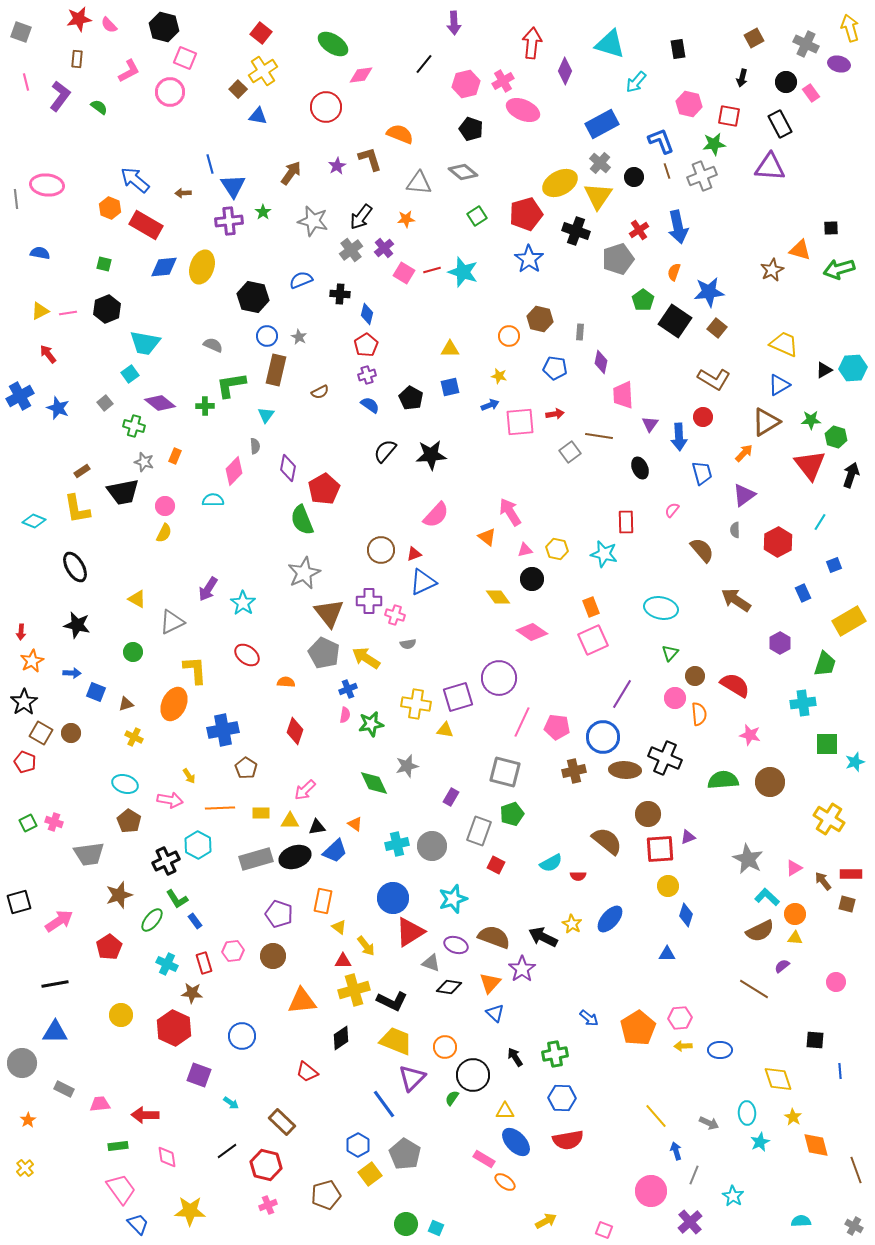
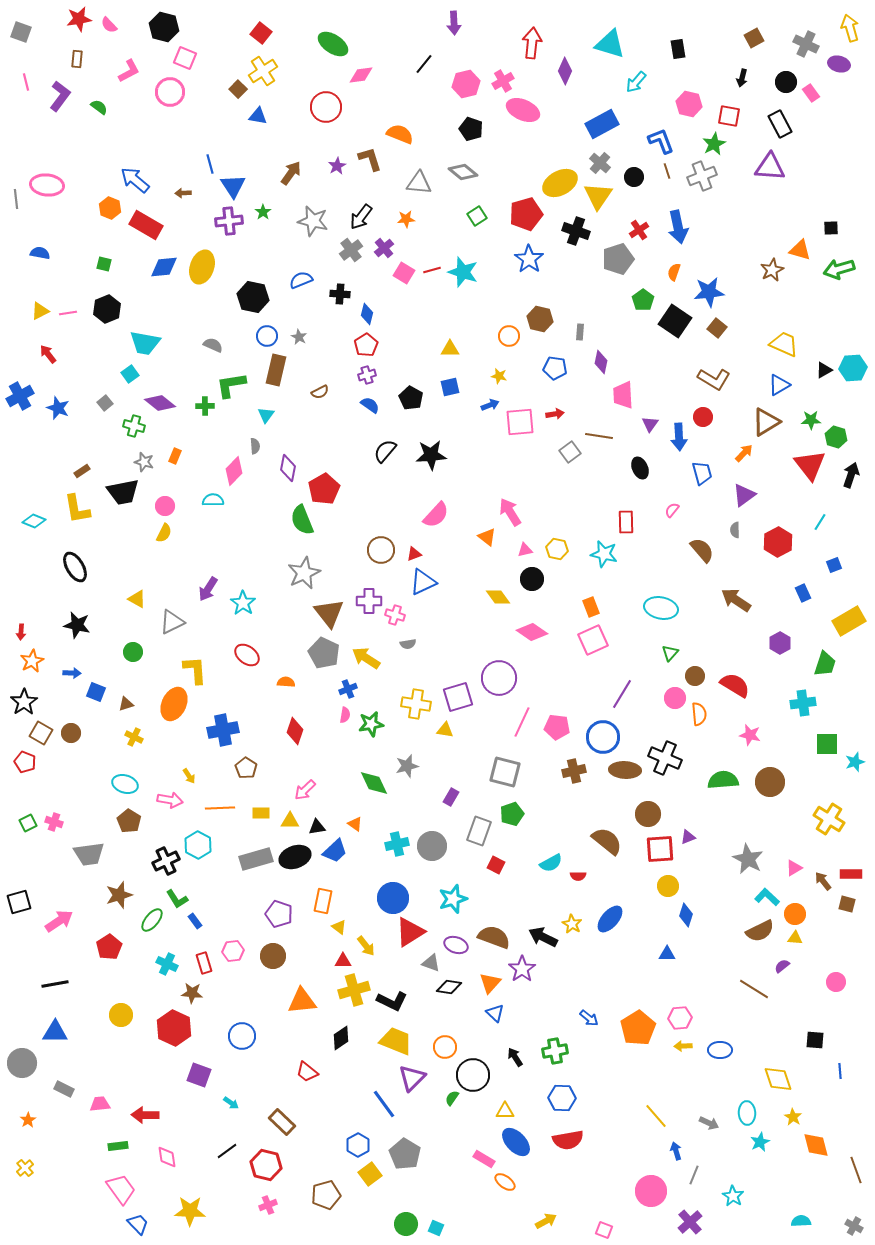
green star at (714, 144): rotated 20 degrees counterclockwise
green cross at (555, 1054): moved 3 px up
